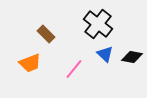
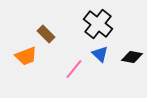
blue triangle: moved 5 px left
orange trapezoid: moved 4 px left, 7 px up
